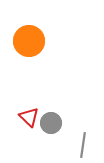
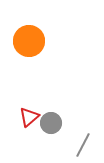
red triangle: rotated 35 degrees clockwise
gray line: rotated 20 degrees clockwise
